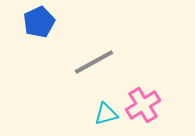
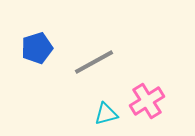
blue pentagon: moved 2 px left, 26 px down; rotated 8 degrees clockwise
pink cross: moved 4 px right, 4 px up
